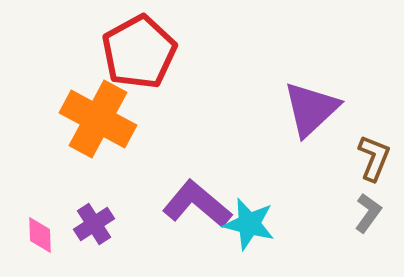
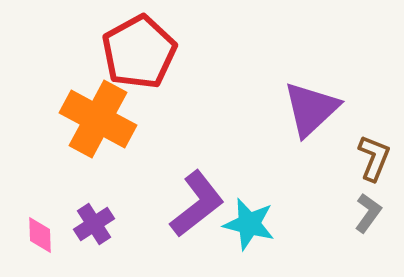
purple L-shape: rotated 102 degrees clockwise
